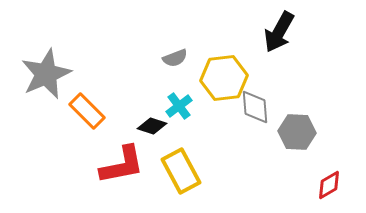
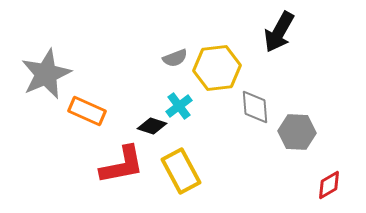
yellow hexagon: moved 7 px left, 10 px up
orange rectangle: rotated 21 degrees counterclockwise
